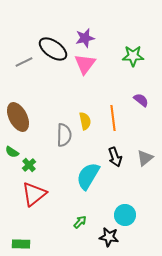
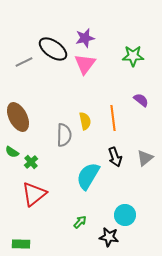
green cross: moved 2 px right, 3 px up
